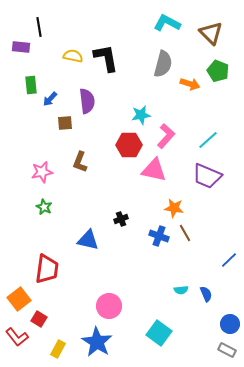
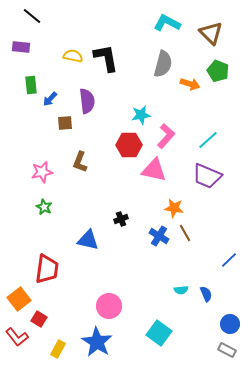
black line: moved 7 px left, 11 px up; rotated 42 degrees counterclockwise
blue cross: rotated 12 degrees clockwise
